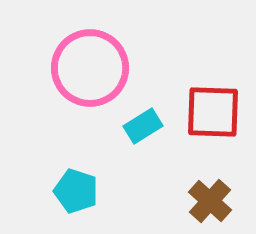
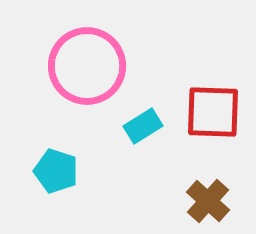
pink circle: moved 3 px left, 2 px up
cyan pentagon: moved 20 px left, 20 px up
brown cross: moved 2 px left
